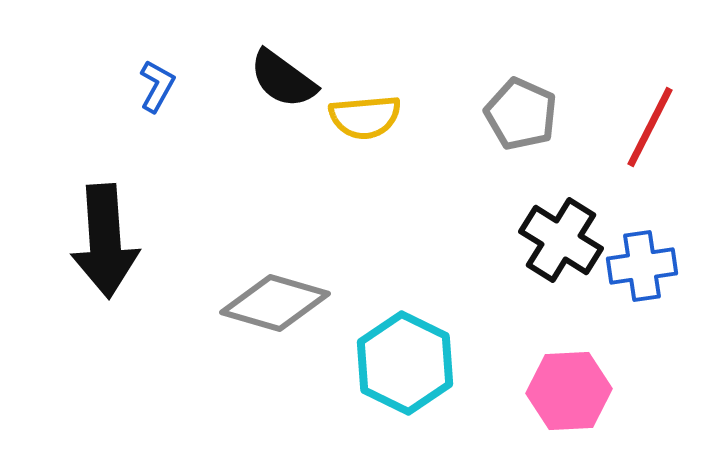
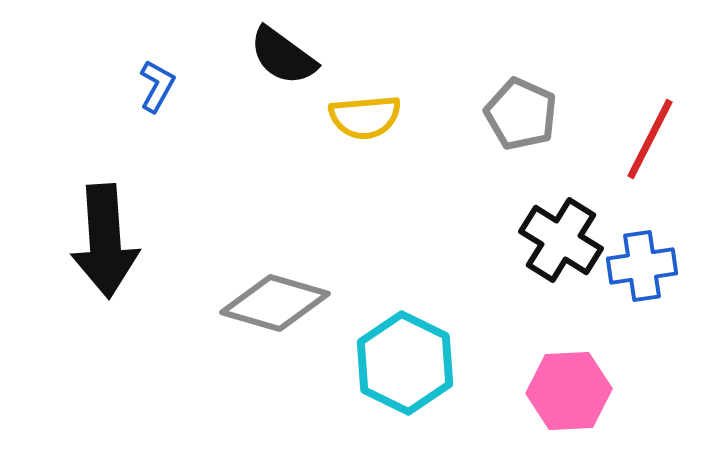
black semicircle: moved 23 px up
red line: moved 12 px down
